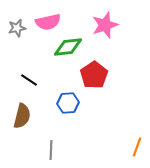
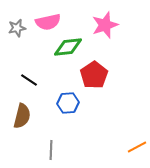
orange line: rotated 42 degrees clockwise
